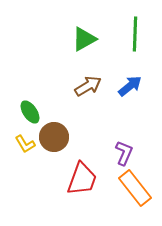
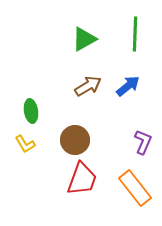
blue arrow: moved 2 px left
green ellipse: moved 1 px right, 1 px up; rotated 25 degrees clockwise
brown circle: moved 21 px right, 3 px down
purple L-shape: moved 19 px right, 11 px up
